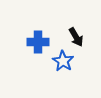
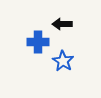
black arrow: moved 14 px left, 13 px up; rotated 120 degrees clockwise
